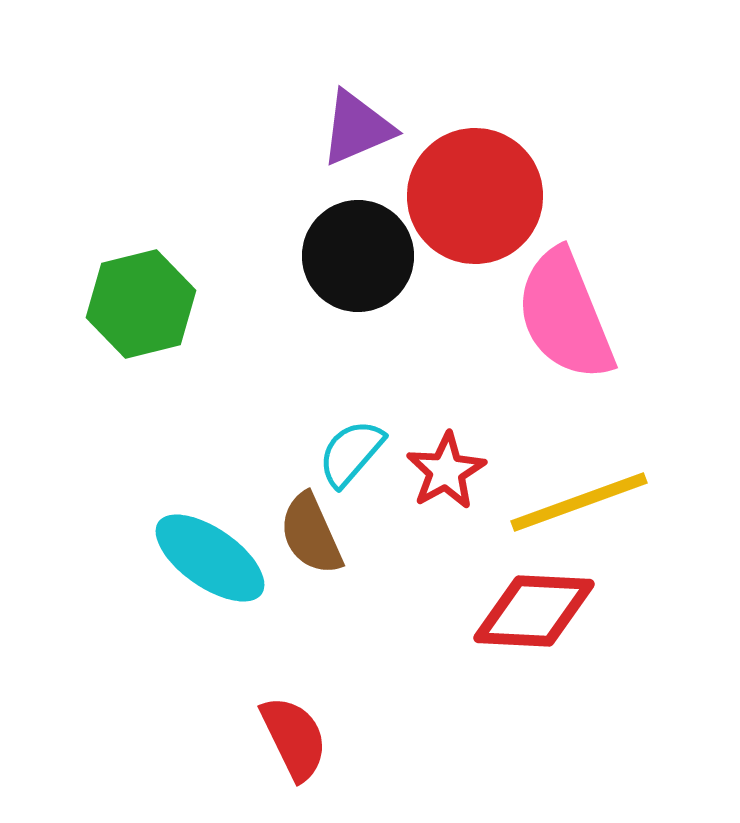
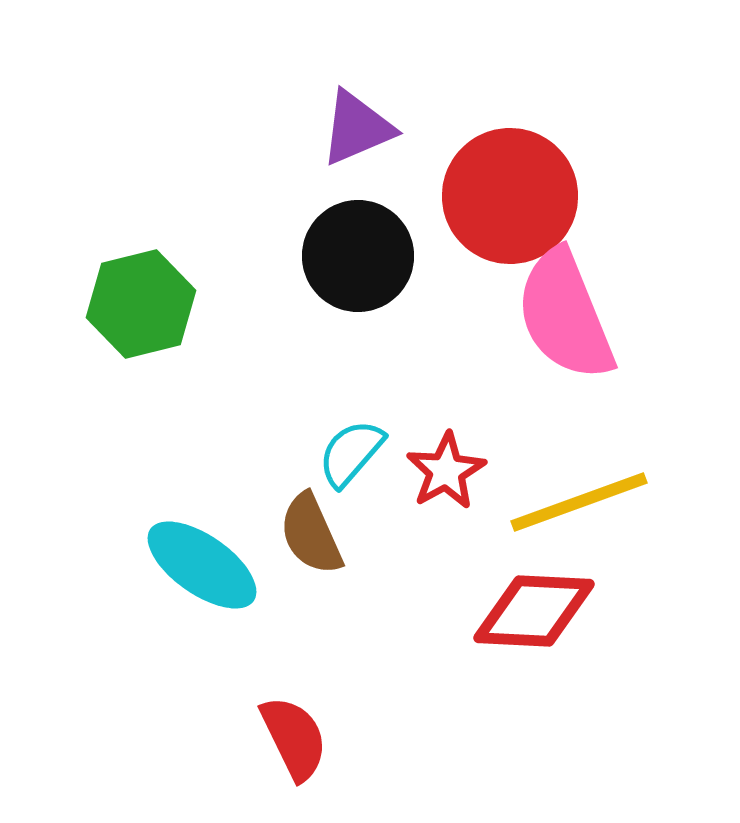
red circle: moved 35 px right
cyan ellipse: moved 8 px left, 7 px down
